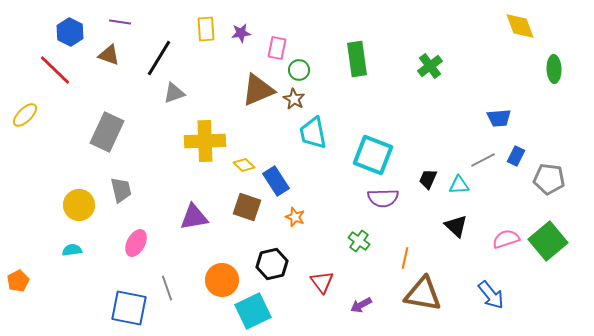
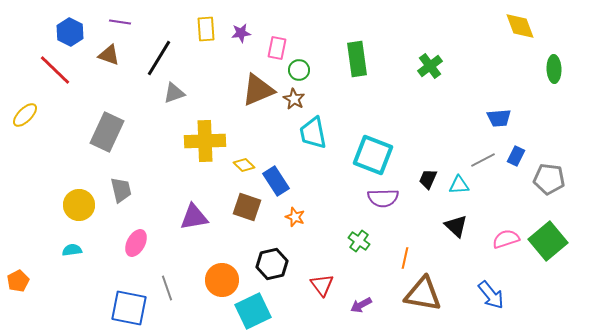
red triangle at (322, 282): moved 3 px down
